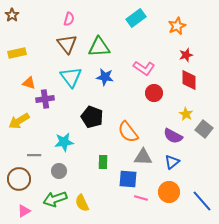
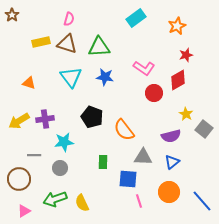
brown triangle: rotated 35 degrees counterclockwise
yellow rectangle: moved 24 px right, 11 px up
red diamond: moved 11 px left; rotated 60 degrees clockwise
purple cross: moved 20 px down
orange semicircle: moved 4 px left, 2 px up
purple semicircle: moved 2 px left; rotated 42 degrees counterclockwise
gray circle: moved 1 px right, 3 px up
pink line: moved 2 px left, 3 px down; rotated 56 degrees clockwise
